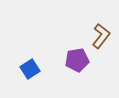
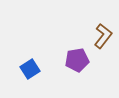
brown L-shape: moved 2 px right
